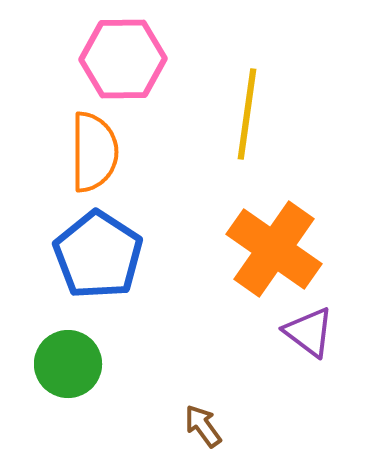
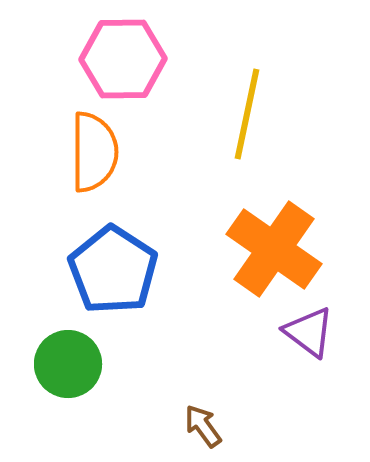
yellow line: rotated 4 degrees clockwise
blue pentagon: moved 15 px right, 15 px down
